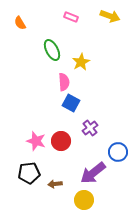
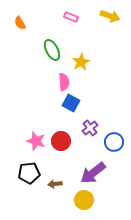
blue circle: moved 4 px left, 10 px up
